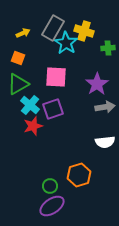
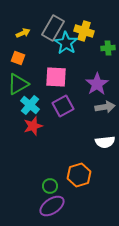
purple square: moved 10 px right, 3 px up; rotated 10 degrees counterclockwise
